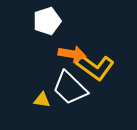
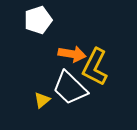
white pentagon: moved 9 px left, 1 px up
yellow L-shape: rotated 81 degrees clockwise
yellow triangle: rotated 48 degrees counterclockwise
